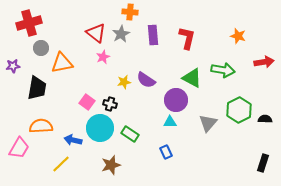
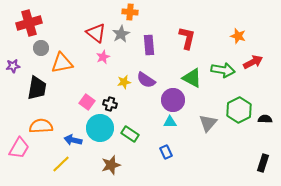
purple rectangle: moved 4 px left, 10 px down
red arrow: moved 11 px left; rotated 18 degrees counterclockwise
purple circle: moved 3 px left
